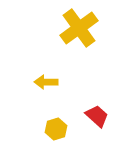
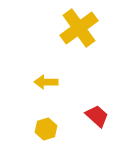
yellow hexagon: moved 10 px left
